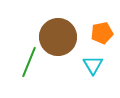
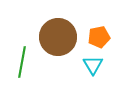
orange pentagon: moved 3 px left, 4 px down
green line: moved 7 px left; rotated 12 degrees counterclockwise
